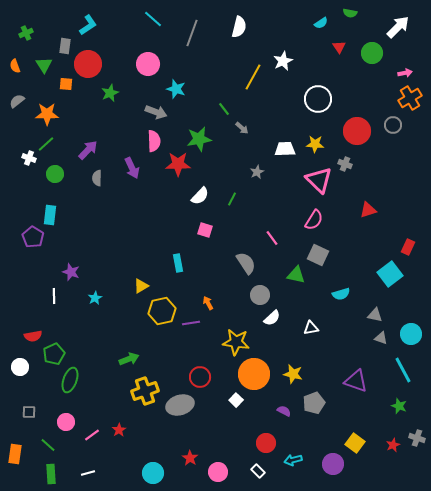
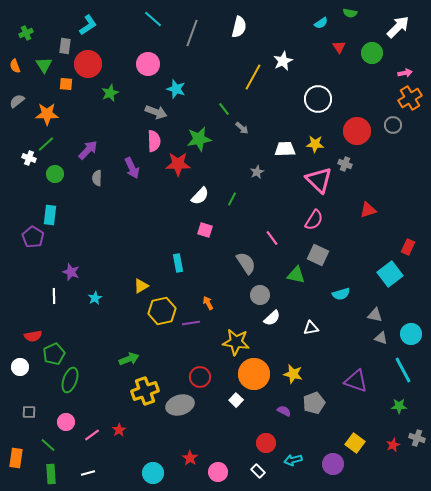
green star at (399, 406): rotated 21 degrees counterclockwise
orange rectangle at (15, 454): moved 1 px right, 4 px down
